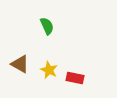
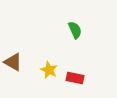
green semicircle: moved 28 px right, 4 px down
brown triangle: moved 7 px left, 2 px up
